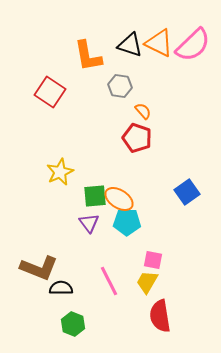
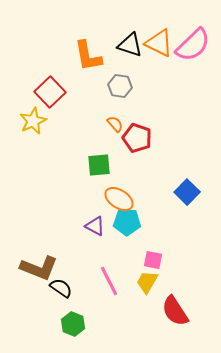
red square: rotated 12 degrees clockwise
orange semicircle: moved 28 px left, 13 px down
yellow star: moved 27 px left, 51 px up
blue square: rotated 10 degrees counterclockwise
green square: moved 4 px right, 31 px up
purple triangle: moved 6 px right, 3 px down; rotated 25 degrees counterclockwise
black semicircle: rotated 35 degrees clockwise
red semicircle: moved 15 px right, 5 px up; rotated 24 degrees counterclockwise
